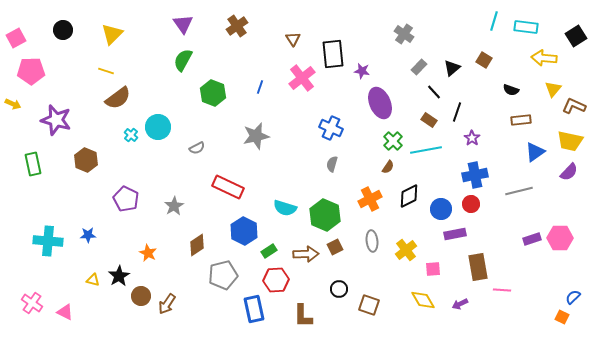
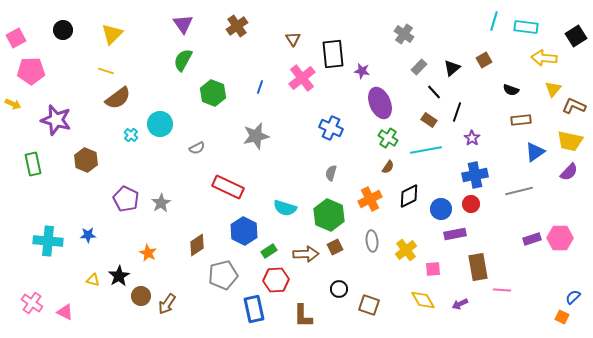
brown square at (484, 60): rotated 28 degrees clockwise
cyan circle at (158, 127): moved 2 px right, 3 px up
green cross at (393, 141): moved 5 px left, 3 px up; rotated 12 degrees counterclockwise
gray semicircle at (332, 164): moved 1 px left, 9 px down
gray star at (174, 206): moved 13 px left, 3 px up
green hexagon at (325, 215): moved 4 px right
